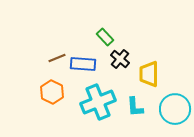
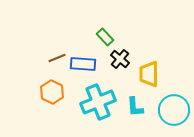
cyan circle: moved 1 px left, 1 px down
